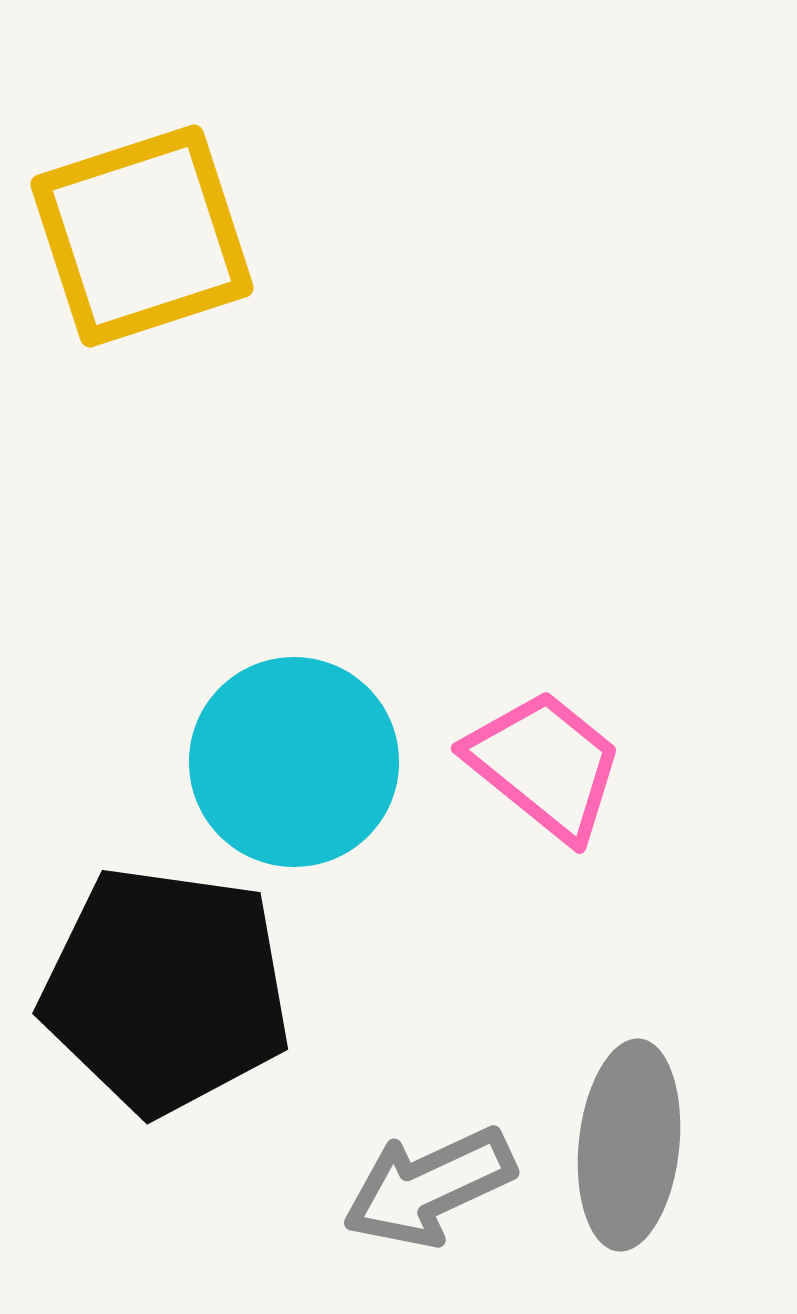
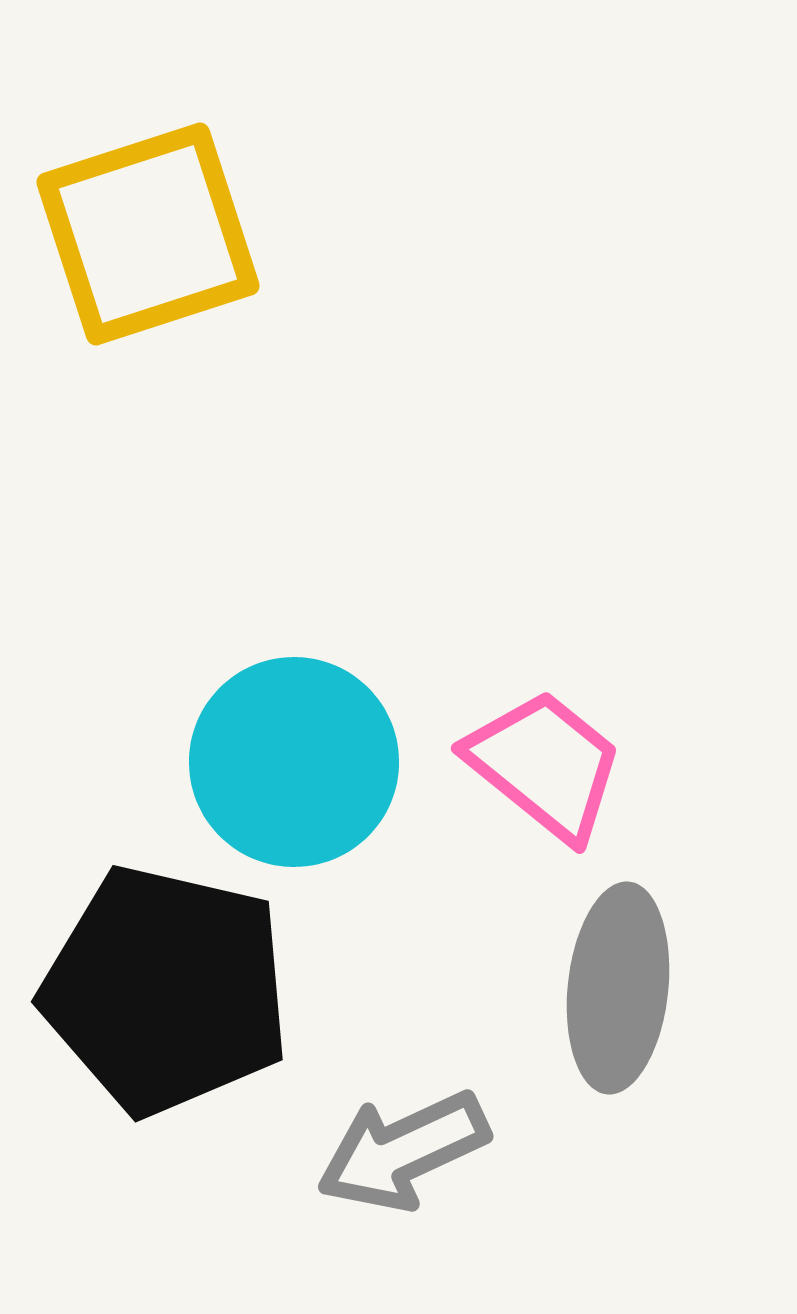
yellow square: moved 6 px right, 2 px up
black pentagon: rotated 5 degrees clockwise
gray ellipse: moved 11 px left, 157 px up
gray arrow: moved 26 px left, 36 px up
